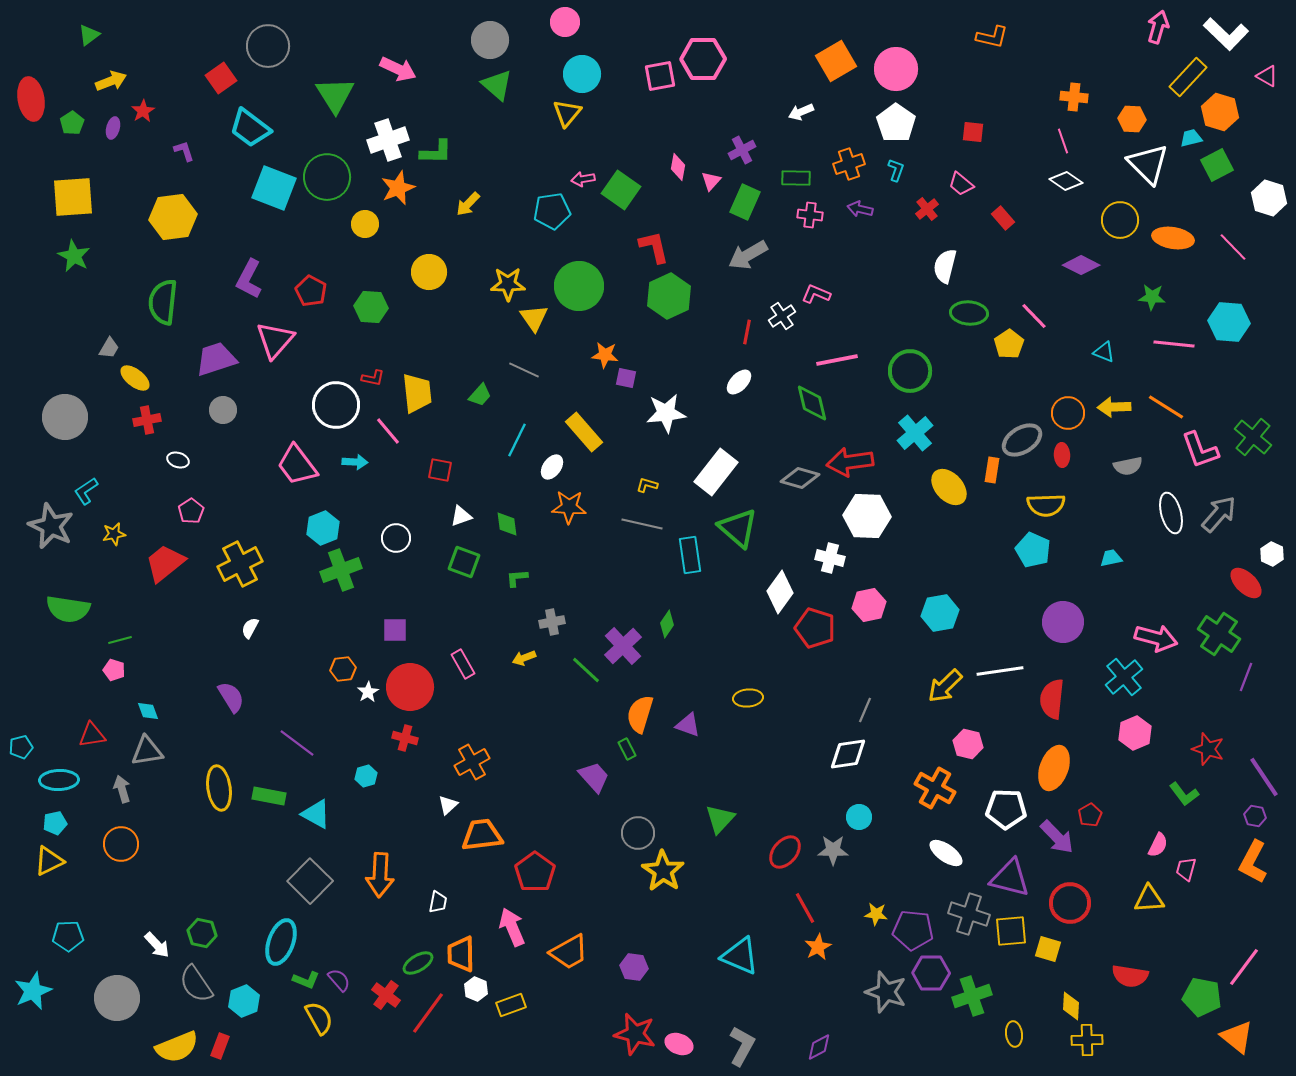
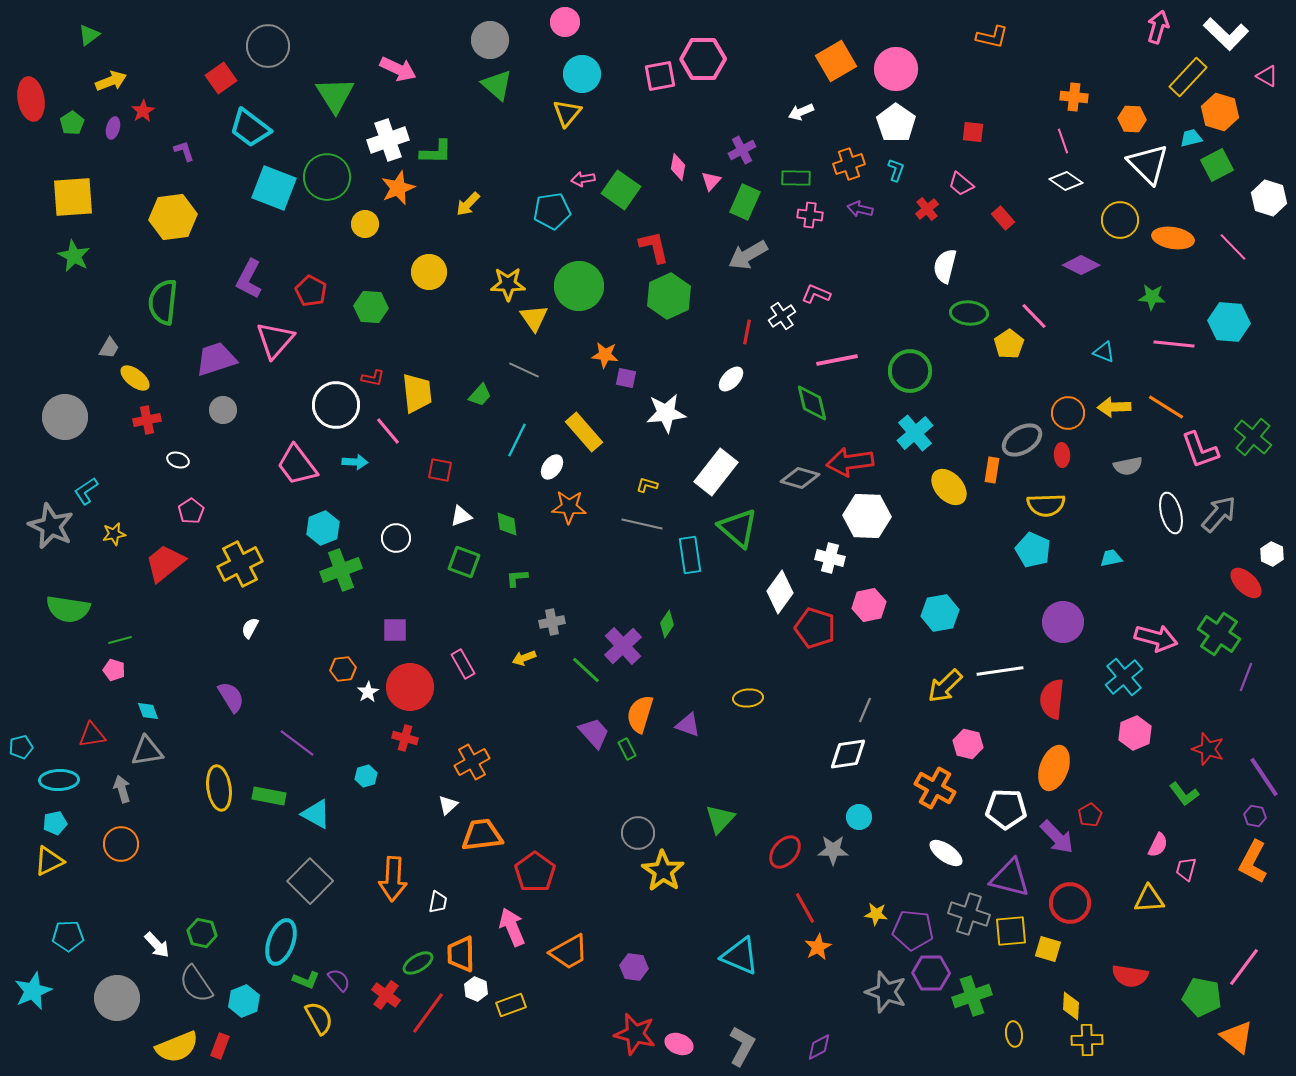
white ellipse at (739, 382): moved 8 px left, 3 px up
purple trapezoid at (594, 777): moved 44 px up
orange arrow at (380, 875): moved 13 px right, 4 px down
